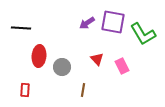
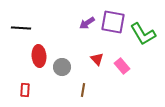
red ellipse: rotated 10 degrees counterclockwise
pink rectangle: rotated 14 degrees counterclockwise
